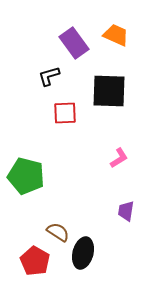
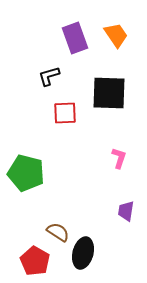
orange trapezoid: rotated 32 degrees clockwise
purple rectangle: moved 1 px right, 5 px up; rotated 16 degrees clockwise
black square: moved 2 px down
pink L-shape: rotated 40 degrees counterclockwise
green pentagon: moved 3 px up
